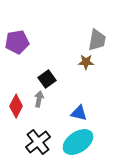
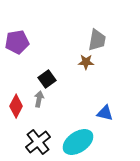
blue triangle: moved 26 px right
